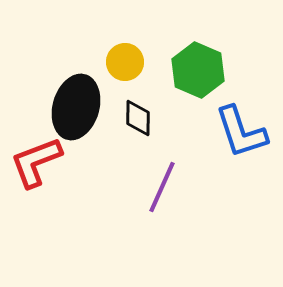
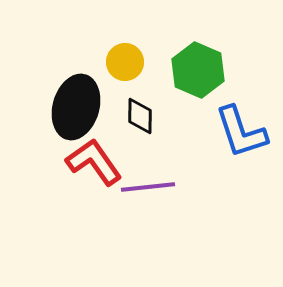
black diamond: moved 2 px right, 2 px up
red L-shape: moved 58 px right; rotated 76 degrees clockwise
purple line: moved 14 px left; rotated 60 degrees clockwise
